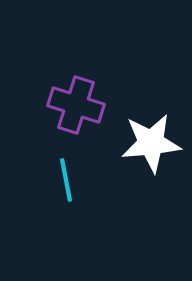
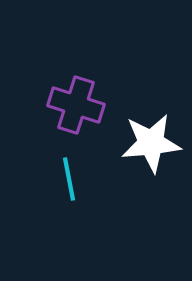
cyan line: moved 3 px right, 1 px up
